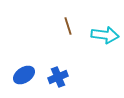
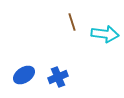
brown line: moved 4 px right, 4 px up
cyan arrow: moved 1 px up
